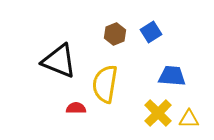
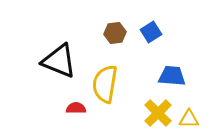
brown hexagon: moved 1 px up; rotated 15 degrees clockwise
